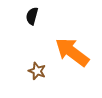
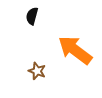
orange arrow: moved 3 px right, 2 px up
